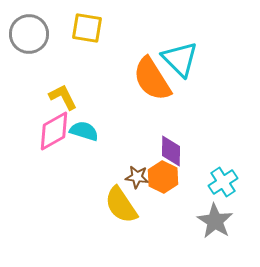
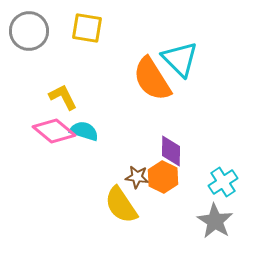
gray circle: moved 3 px up
pink diamond: rotated 69 degrees clockwise
